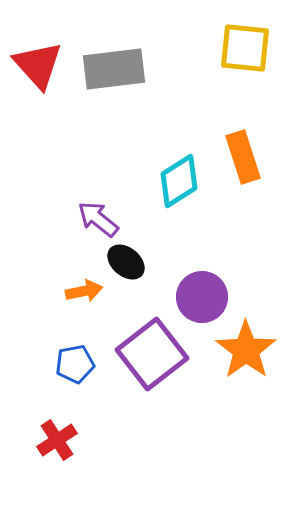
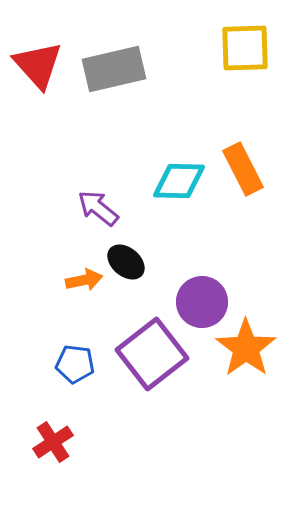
yellow square: rotated 8 degrees counterclockwise
gray rectangle: rotated 6 degrees counterclockwise
orange rectangle: moved 12 px down; rotated 9 degrees counterclockwise
cyan diamond: rotated 34 degrees clockwise
purple arrow: moved 11 px up
orange arrow: moved 11 px up
purple circle: moved 5 px down
orange star: moved 2 px up
blue pentagon: rotated 18 degrees clockwise
red cross: moved 4 px left, 2 px down
